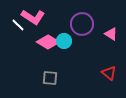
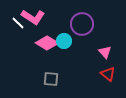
white line: moved 2 px up
pink triangle: moved 6 px left, 18 px down; rotated 16 degrees clockwise
pink diamond: moved 1 px left, 1 px down
red triangle: moved 1 px left, 1 px down
gray square: moved 1 px right, 1 px down
